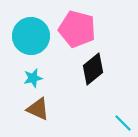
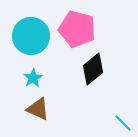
cyan star: rotated 18 degrees counterclockwise
